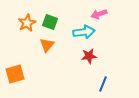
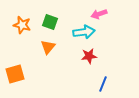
orange star: moved 5 px left, 2 px down; rotated 30 degrees counterclockwise
orange triangle: moved 1 px right, 2 px down
